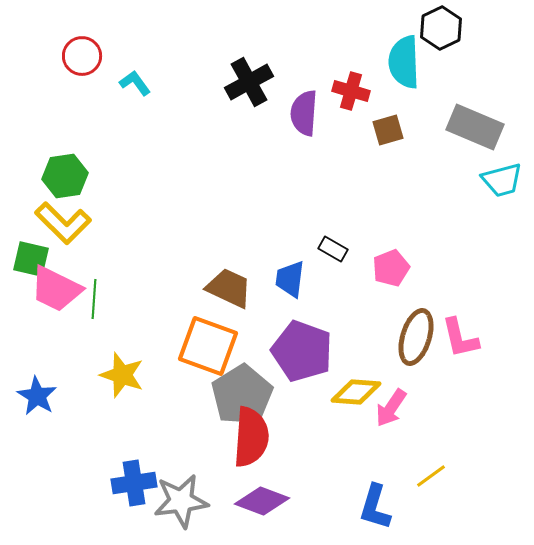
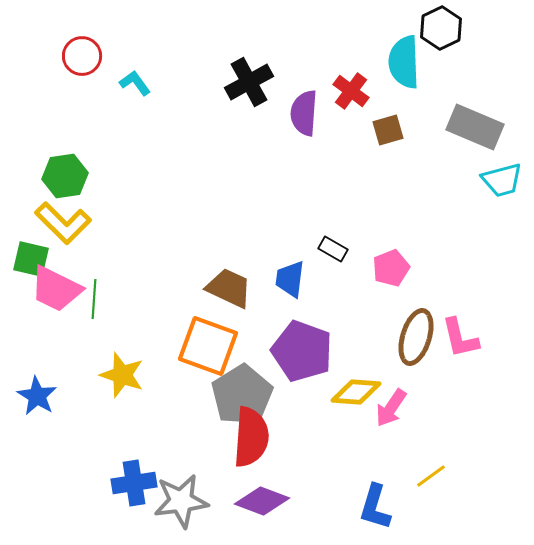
red cross: rotated 21 degrees clockwise
